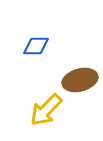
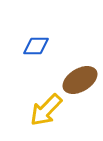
brown ellipse: rotated 16 degrees counterclockwise
